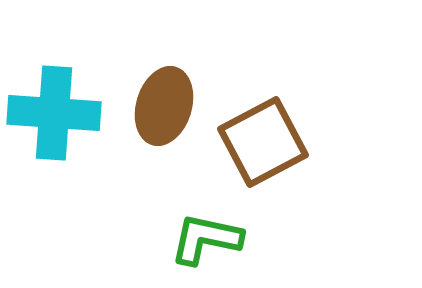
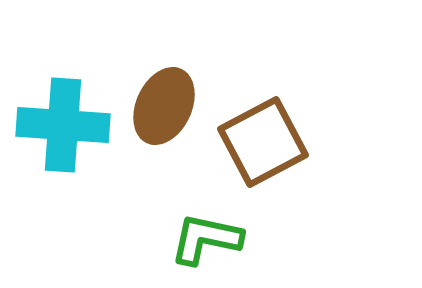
brown ellipse: rotated 8 degrees clockwise
cyan cross: moved 9 px right, 12 px down
